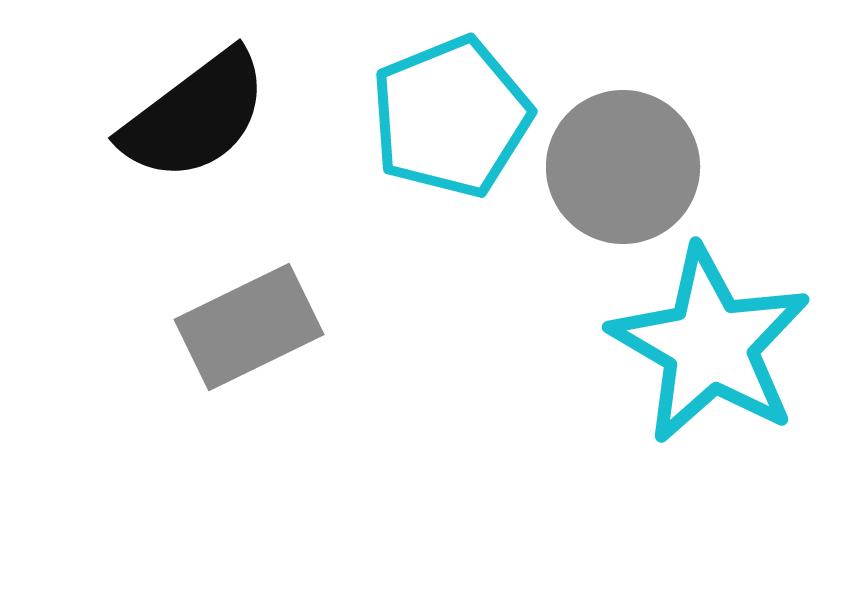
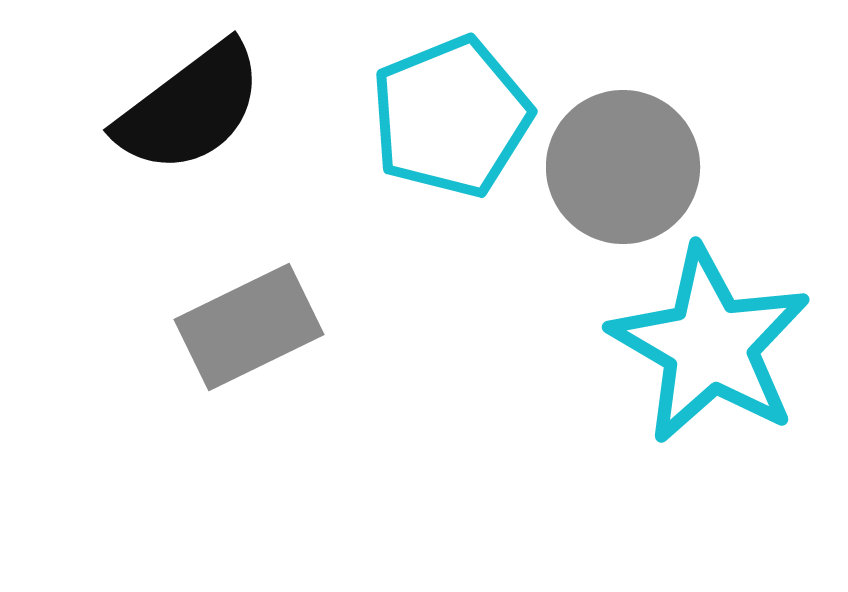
black semicircle: moved 5 px left, 8 px up
